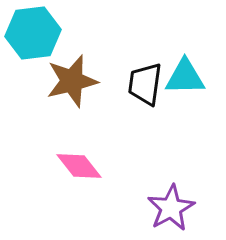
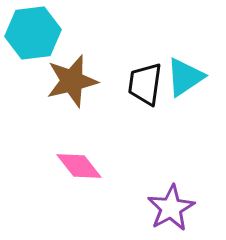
cyan triangle: rotated 33 degrees counterclockwise
